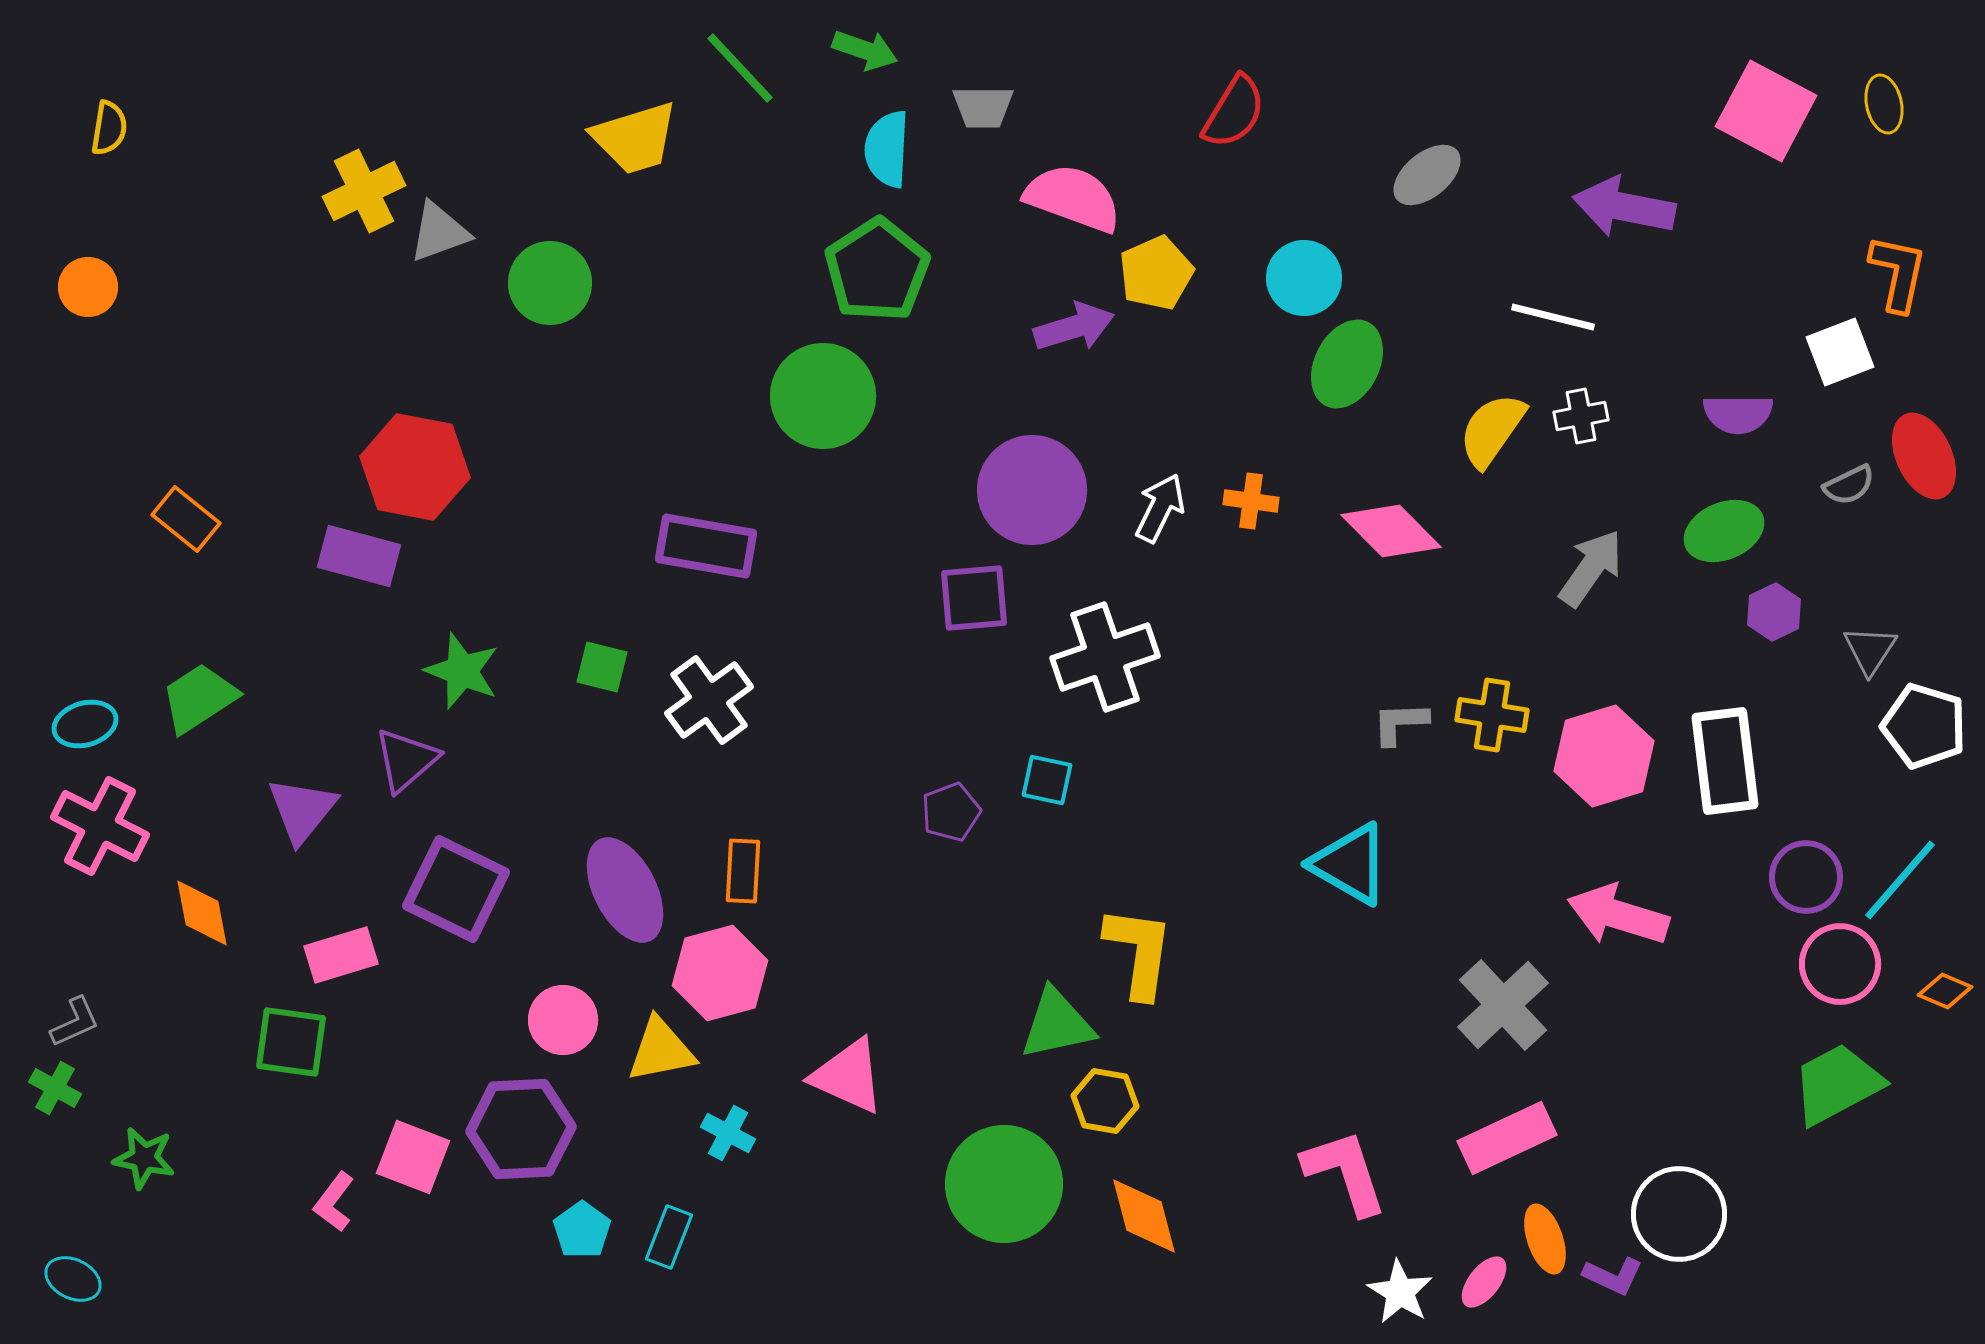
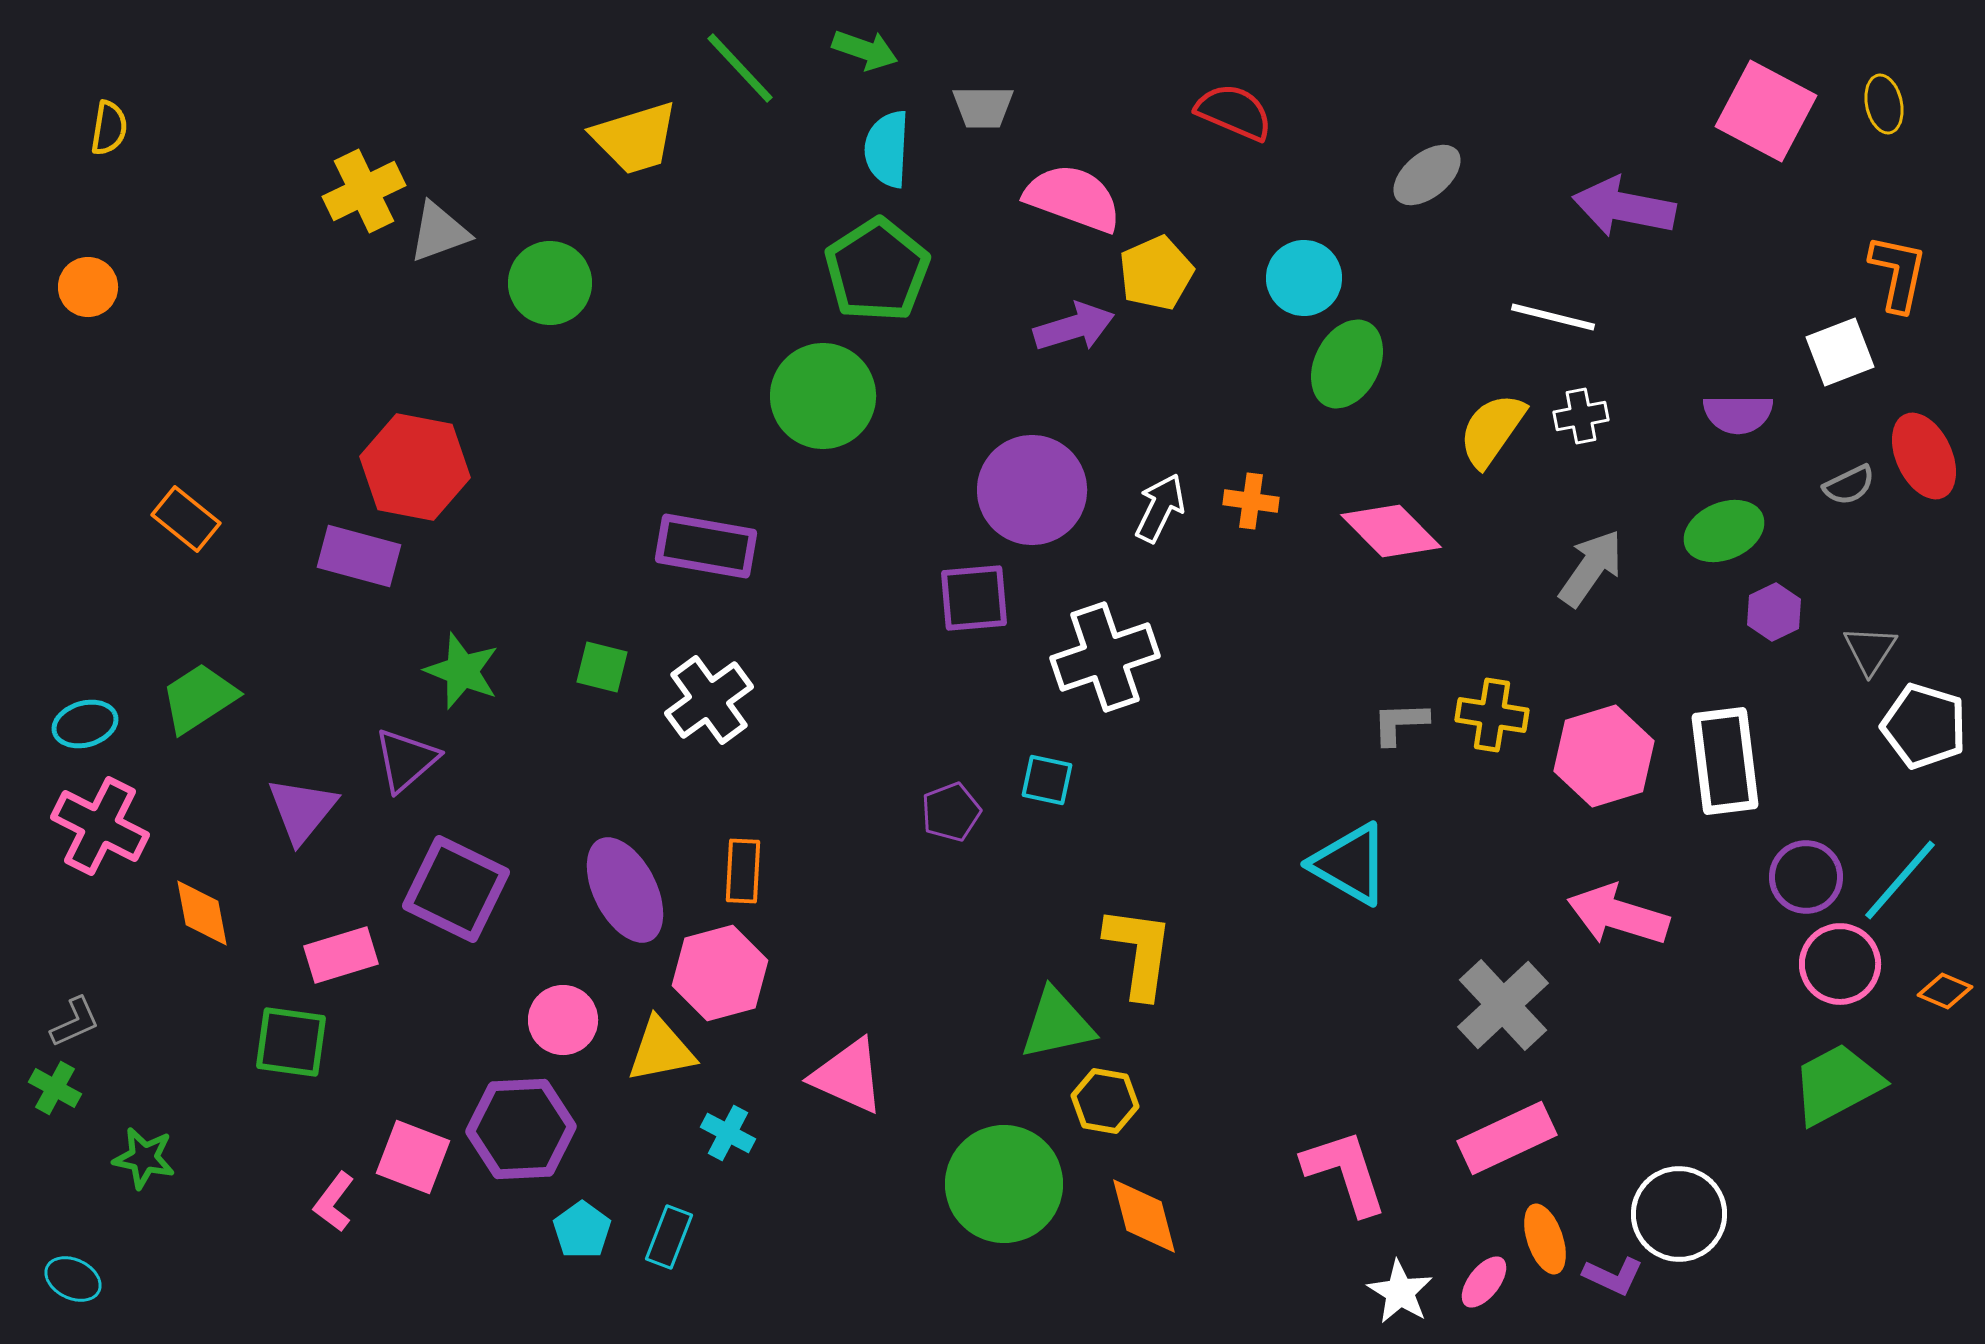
red semicircle at (1234, 112): rotated 98 degrees counterclockwise
